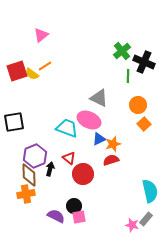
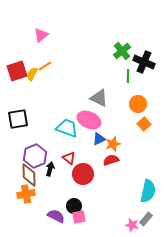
yellow semicircle: rotated 80 degrees clockwise
orange circle: moved 1 px up
black square: moved 4 px right, 3 px up
cyan semicircle: moved 2 px left; rotated 25 degrees clockwise
